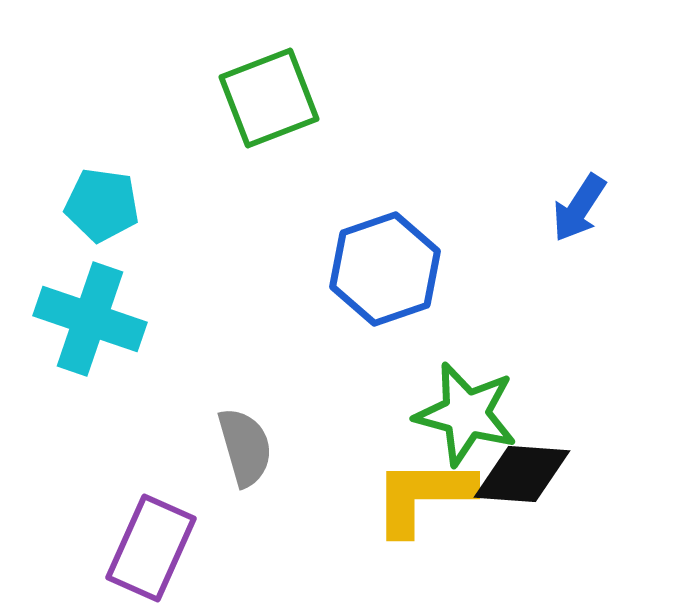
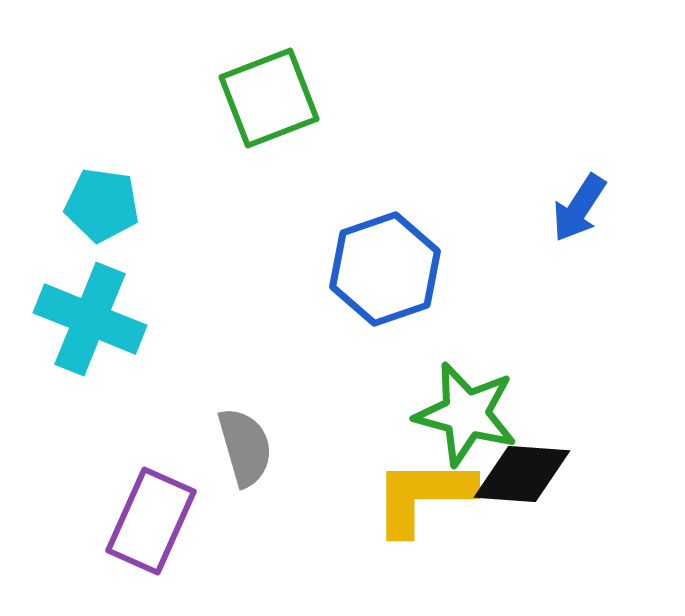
cyan cross: rotated 3 degrees clockwise
purple rectangle: moved 27 px up
